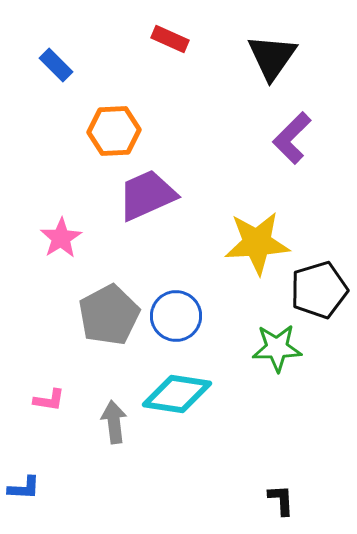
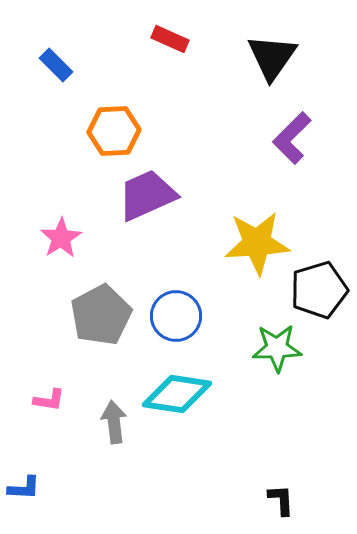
gray pentagon: moved 8 px left
